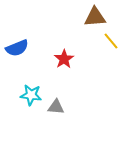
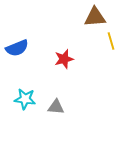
yellow line: rotated 24 degrees clockwise
red star: rotated 18 degrees clockwise
cyan star: moved 6 px left, 4 px down
